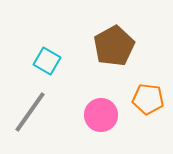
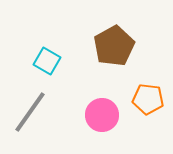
pink circle: moved 1 px right
